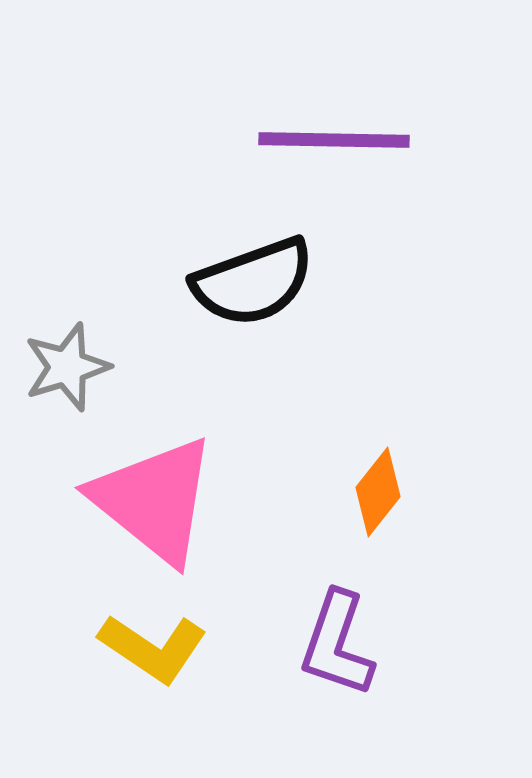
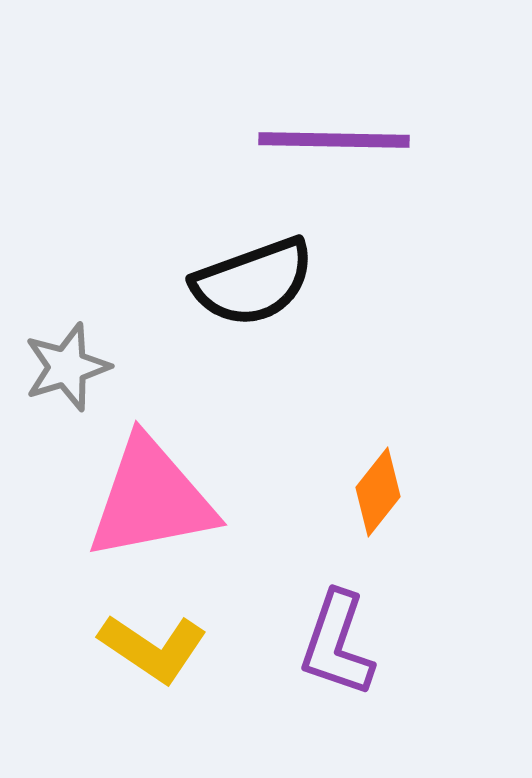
pink triangle: moved 3 px left, 1 px up; rotated 50 degrees counterclockwise
